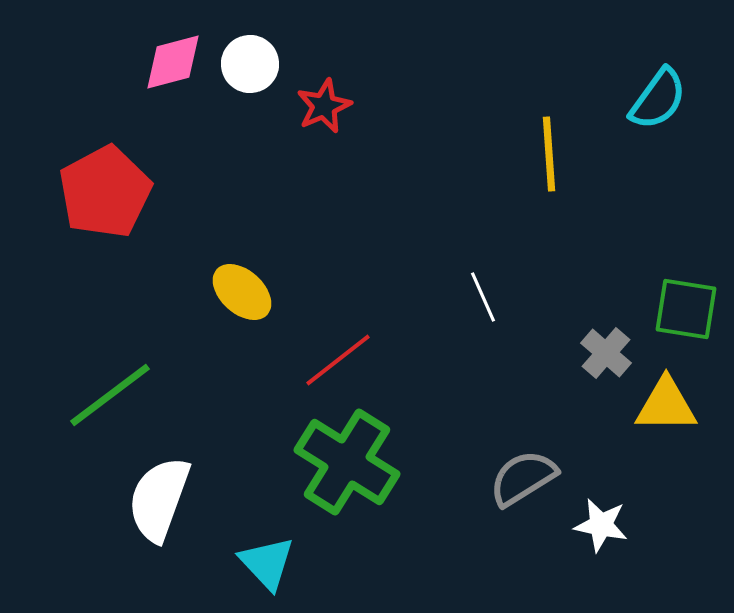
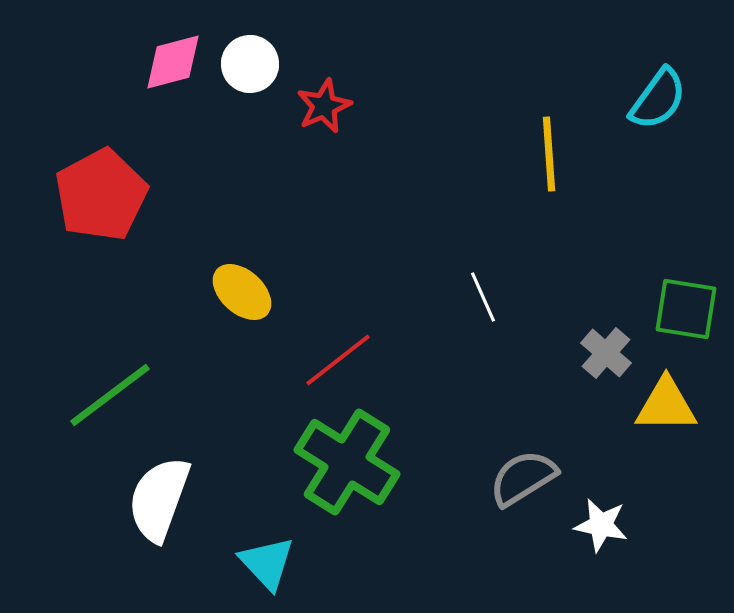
red pentagon: moved 4 px left, 3 px down
